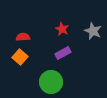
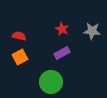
gray star: moved 1 px left; rotated 18 degrees counterclockwise
red semicircle: moved 4 px left, 1 px up; rotated 16 degrees clockwise
purple rectangle: moved 1 px left
orange square: rotated 21 degrees clockwise
